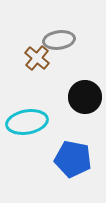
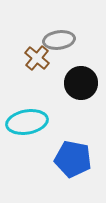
black circle: moved 4 px left, 14 px up
